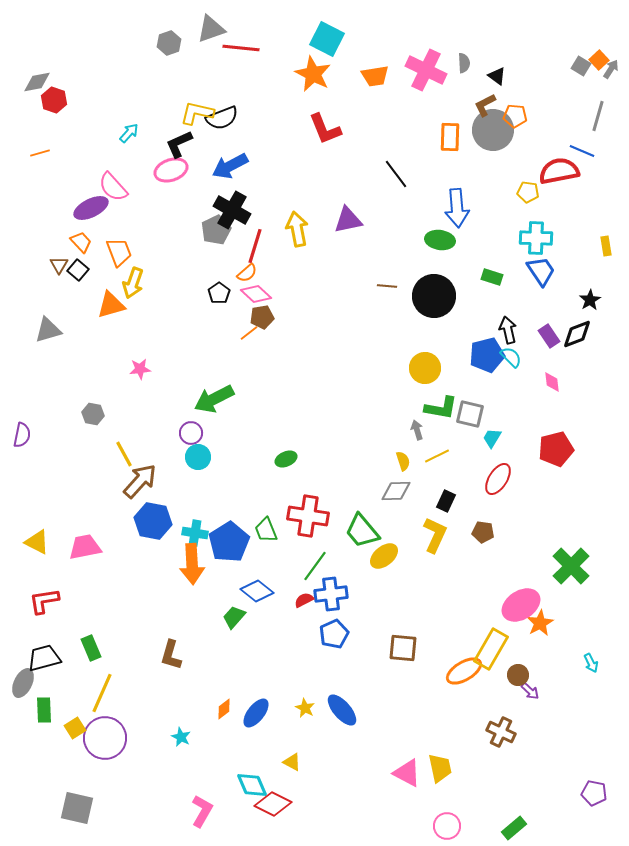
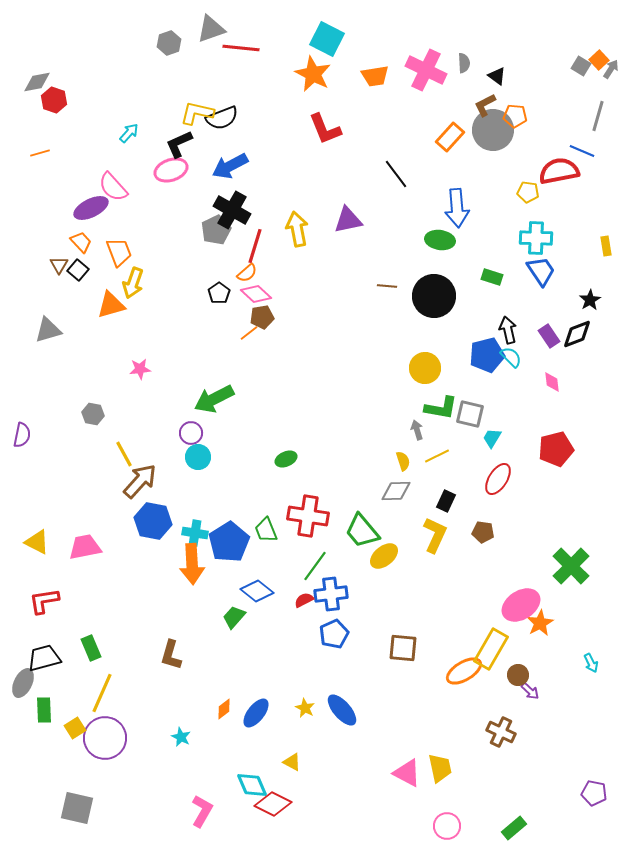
orange rectangle at (450, 137): rotated 40 degrees clockwise
